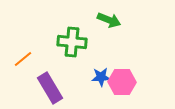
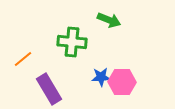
purple rectangle: moved 1 px left, 1 px down
